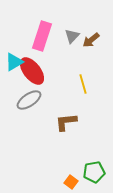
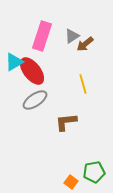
gray triangle: rotated 14 degrees clockwise
brown arrow: moved 6 px left, 4 px down
gray ellipse: moved 6 px right
